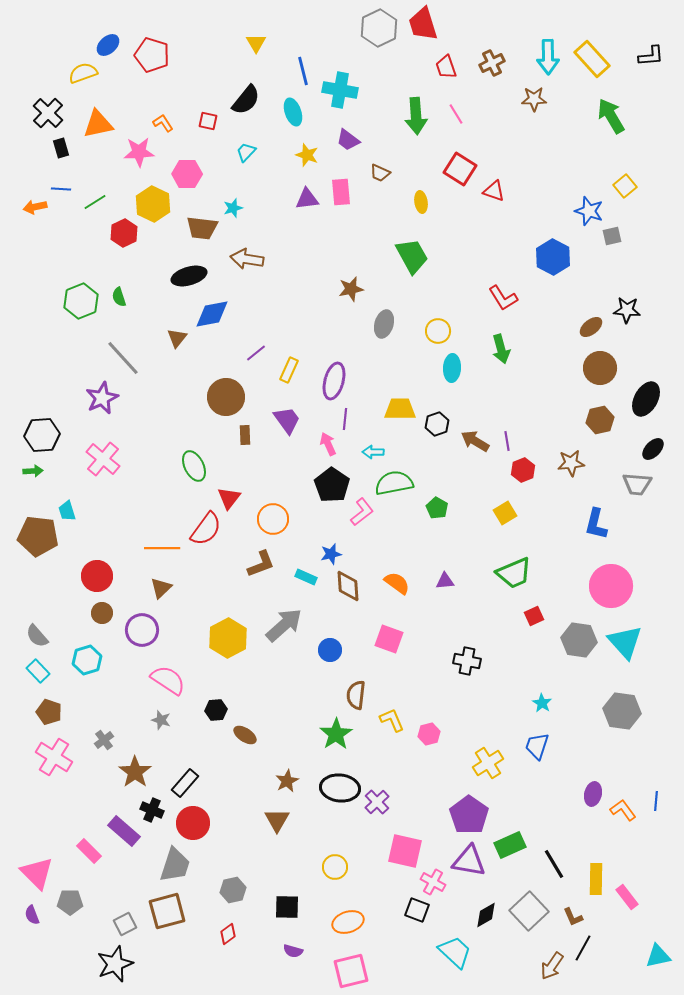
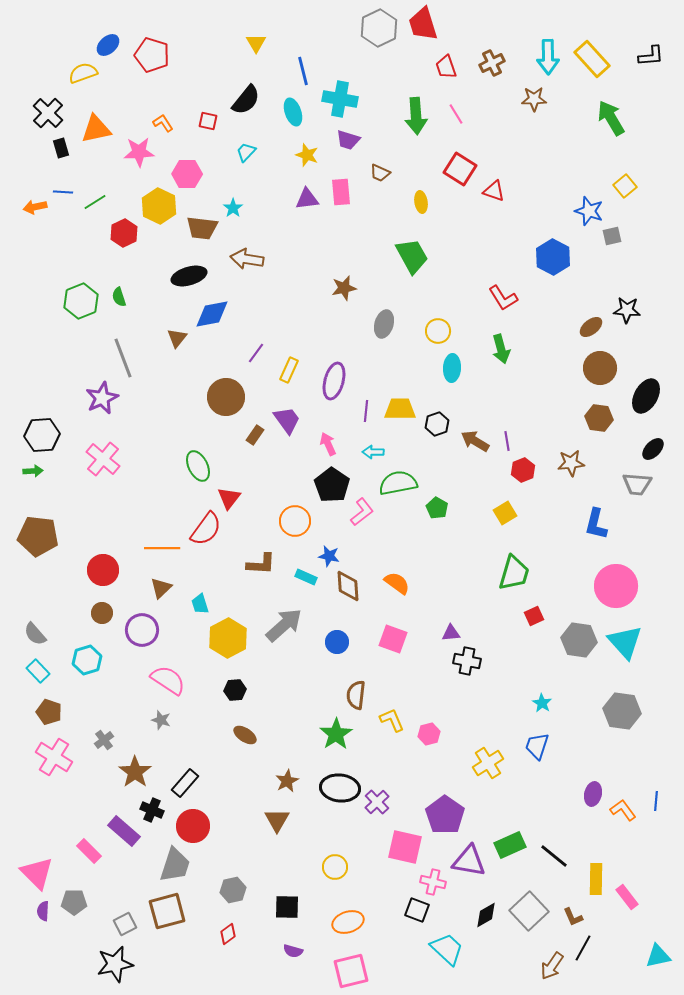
cyan cross at (340, 90): moved 9 px down
green arrow at (611, 116): moved 2 px down
orange triangle at (98, 124): moved 2 px left, 5 px down
purple trapezoid at (348, 140): rotated 20 degrees counterclockwise
blue line at (61, 189): moved 2 px right, 3 px down
yellow hexagon at (153, 204): moved 6 px right, 2 px down
cyan star at (233, 208): rotated 18 degrees counterclockwise
brown star at (351, 289): moved 7 px left, 1 px up
purple line at (256, 353): rotated 15 degrees counterclockwise
gray line at (123, 358): rotated 21 degrees clockwise
black ellipse at (646, 399): moved 3 px up
purple line at (345, 419): moved 21 px right, 8 px up
brown hexagon at (600, 420): moved 1 px left, 2 px up; rotated 20 degrees clockwise
brown rectangle at (245, 435): moved 10 px right; rotated 36 degrees clockwise
green ellipse at (194, 466): moved 4 px right
green semicircle at (394, 483): moved 4 px right
cyan trapezoid at (67, 511): moved 133 px right, 93 px down
orange circle at (273, 519): moved 22 px right, 2 px down
blue star at (331, 554): moved 2 px left, 2 px down; rotated 25 degrees clockwise
brown L-shape at (261, 564): rotated 24 degrees clockwise
green trapezoid at (514, 573): rotated 51 degrees counterclockwise
red circle at (97, 576): moved 6 px right, 6 px up
purple triangle at (445, 581): moved 6 px right, 52 px down
pink circle at (611, 586): moved 5 px right
gray semicircle at (37, 636): moved 2 px left, 2 px up
pink square at (389, 639): moved 4 px right
blue circle at (330, 650): moved 7 px right, 8 px up
black hexagon at (216, 710): moved 19 px right, 20 px up
purple pentagon at (469, 815): moved 24 px left
red circle at (193, 823): moved 3 px down
pink square at (405, 851): moved 4 px up
black line at (554, 864): moved 8 px up; rotated 20 degrees counterclockwise
pink cross at (433, 882): rotated 15 degrees counterclockwise
gray pentagon at (70, 902): moved 4 px right
purple semicircle at (32, 915): moved 11 px right, 4 px up; rotated 24 degrees clockwise
cyan trapezoid at (455, 952): moved 8 px left, 3 px up
black star at (115, 964): rotated 9 degrees clockwise
